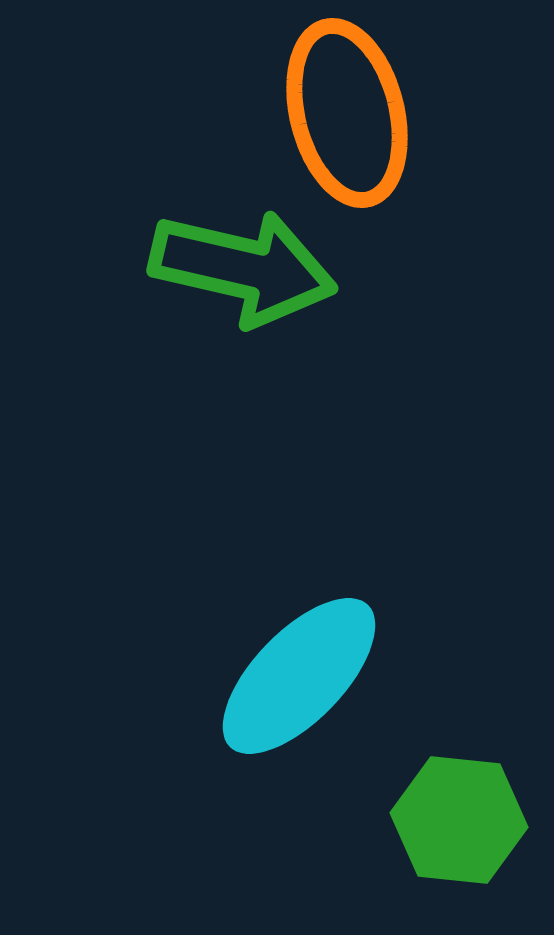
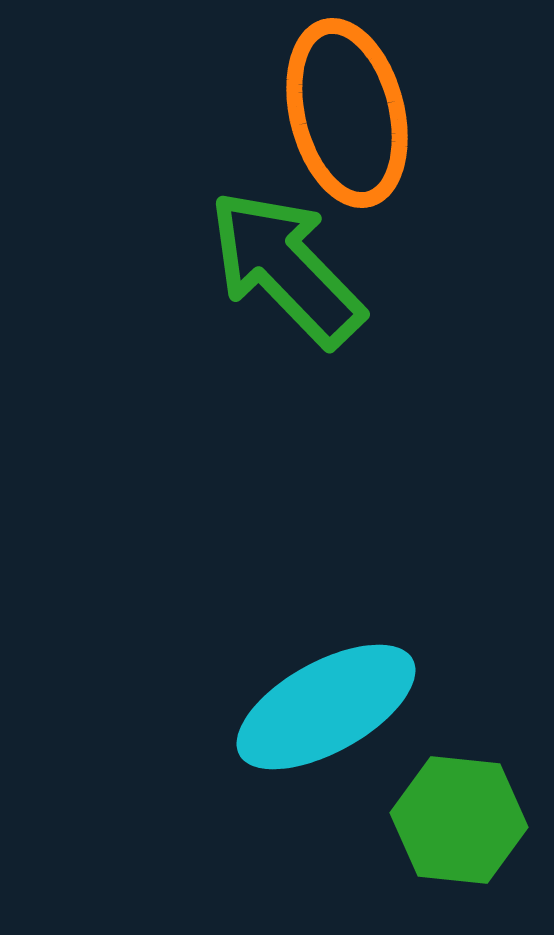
green arrow: moved 43 px right; rotated 147 degrees counterclockwise
cyan ellipse: moved 27 px right, 31 px down; rotated 17 degrees clockwise
